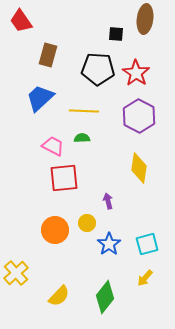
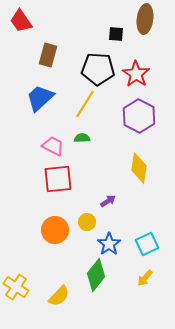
red star: moved 1 px down
yellow line: moved 1 px right, 7 px up; rotated 60 degrees counterclockwise
red square: moved 6 px left, 1 px down
purple arrow: rotated 70 degrees clockwise
yellow circle: moved 1 px up
cyan square: rotated 10 degrees counterclockwise
yellow cross: moved 14 px down; rotated 15 degrees counterclockwise
green diamond: moved 9 px left, 22 px up
